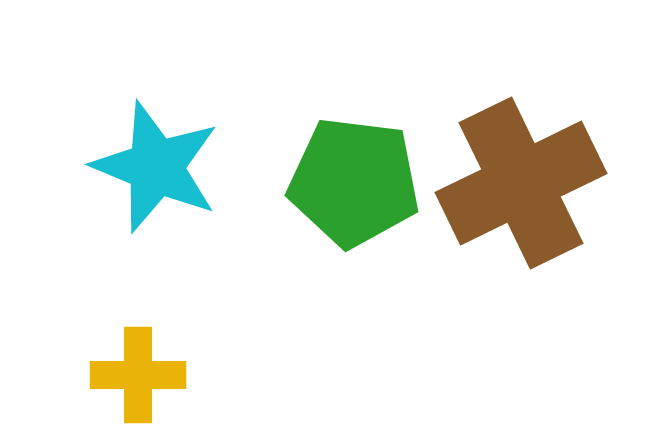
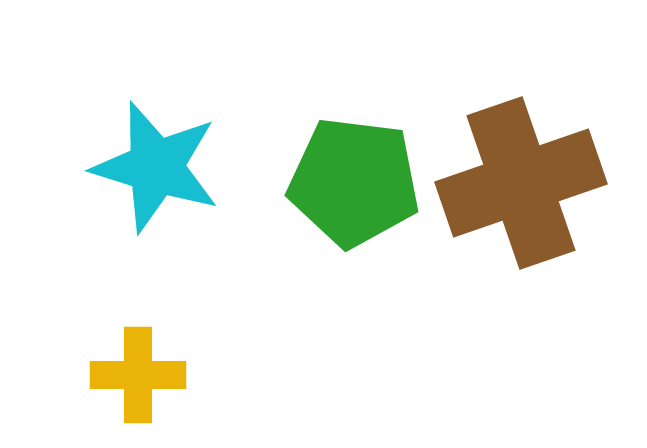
cyan star: rotated 5 degrees counterclockwise
brown cross: rotated 7 degrees clockwise
